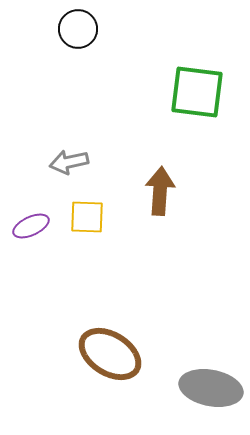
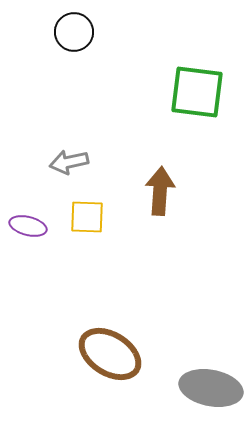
black circle: moved 4 px left, 3 px down
purple ellipse: moved 3 px left; rotated 39 degrees clockwise
